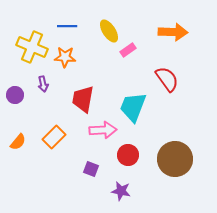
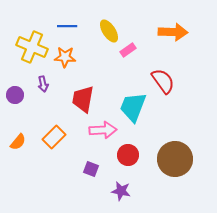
red semicircle: moved 4 px left, 2 px down
